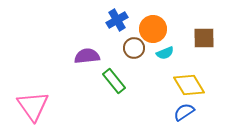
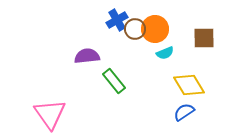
orange circle: moved 2 px right
brown circle: moved 1 px right, 19 px up
pink triangle: moved 17 px right, 8 px down
